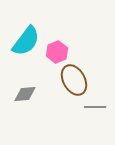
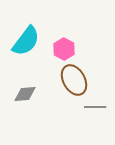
pink hexagon: moved 7 px right, 3 px up; rotated 10 degrees counterclockwise
